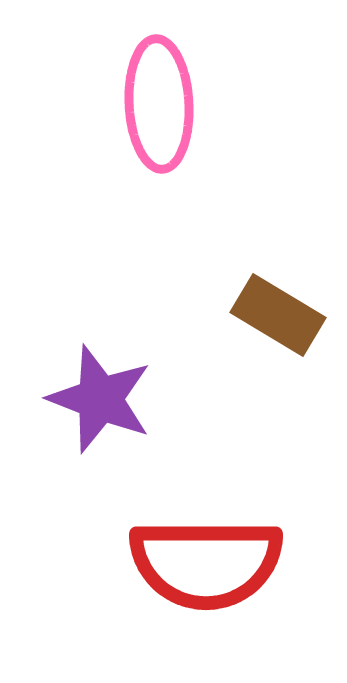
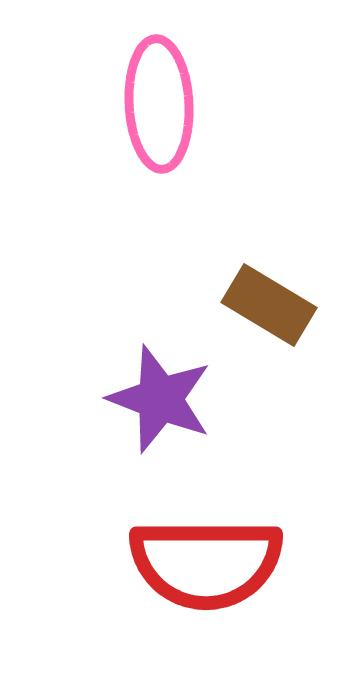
brown rectangle: moved 9 px left, 10 px up
purple star: moved 60 px right
